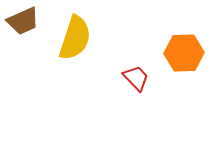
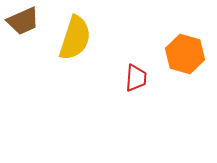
orange hexagon: moved 1 px right, 1 px down; rotated 18 degrees clockwise
red trapezoid: rotated 48 degrees clockwise
